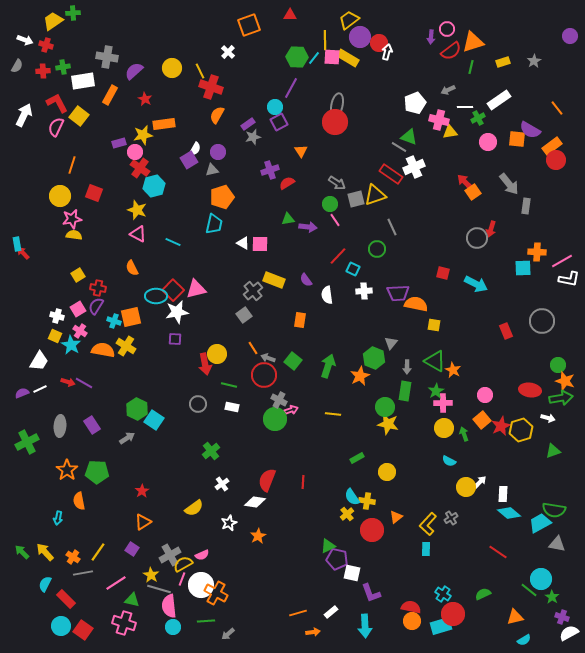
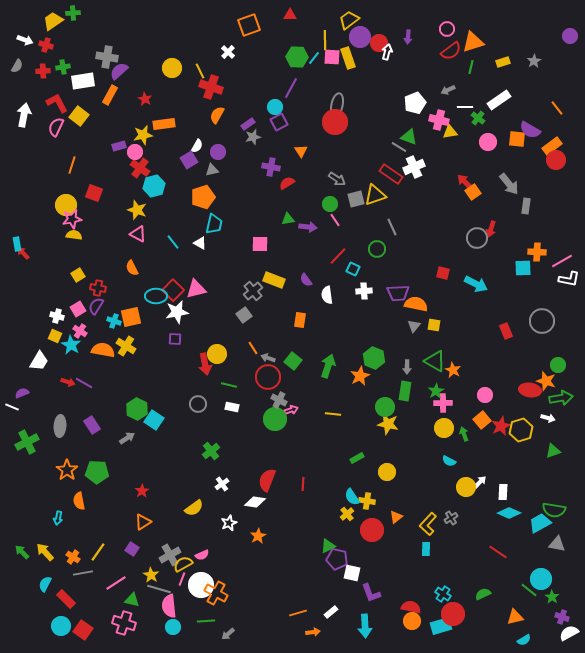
purple arrow at (431, 37): moved 23 px left
yellow rectangle at (348, 58): rotated 40 degrees clockwise
purple semicircle at (134, 71): moved 15 px left
white arrow at (24, 115): rotated 15 degrees counterclockwise
green cross at (478, 118): rotated 24 degrees counterclockwise
purple rectangle at (119, 143): moved 3 px down
white semicircle at (195, 149): moved 2 px right, 3 px up
purple cross at (270, 170): moved 1 px right, 3 px up; rotated 30 degrees clockwise
gray arrow at (337, 183): moved 4 px up
yellow circle at (60, 196): moved 6 px right, 9 px down
orange pentagon at (222, 197): moved 19 px left
cyan line at (173, 242): rotated 28 degrees clockwise
white triangle at (243, 243): moved 43 px left
gray triangle at (391, 343): moved 23 px right, 17 px up
red circle at (264, 375): moved 4 px right, 2 px down
orange star at (565, 381): moved 19 px left
white line at (40, 389): moved 28 px left, 18 px down; rotated 48 degrees clockwise
red line at (303, 482): moved 2 px down
white rectangle at (503, 494): moved 2 px up
cyan diamond at (509, 513): rotated 15 degrees counterclockwise
